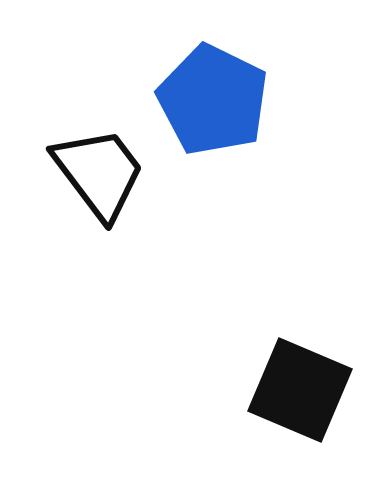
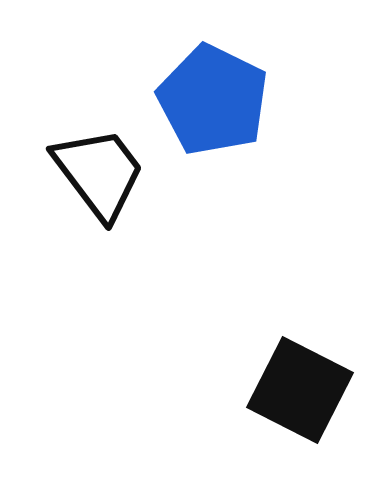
black square: rotated 4 degrees clockwise
